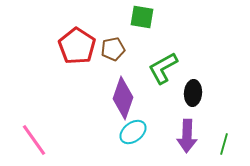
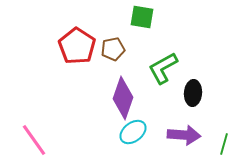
purple arrow: moved 3 px left, 1 px up; rotated 88 degrees counterclockwise
